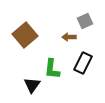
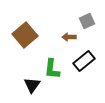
gray square: moved 2 px right
black rectangle: moved 1 px right, 2 px up; rotated 25 degrees clockwise
